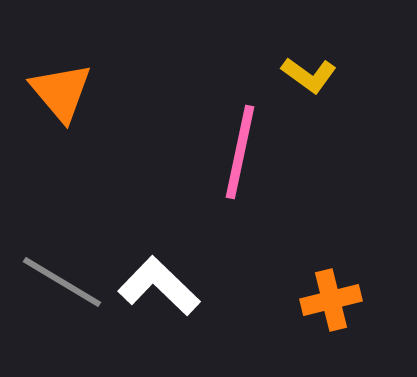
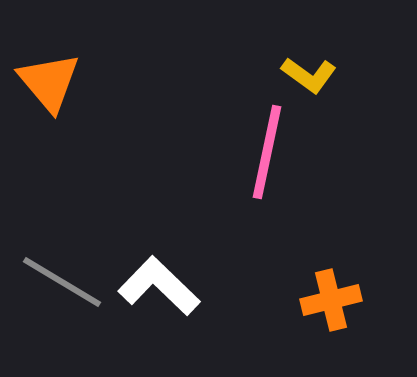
orange triangle: moved 12 px left, 10 px up
pink line: moved 27 px right
